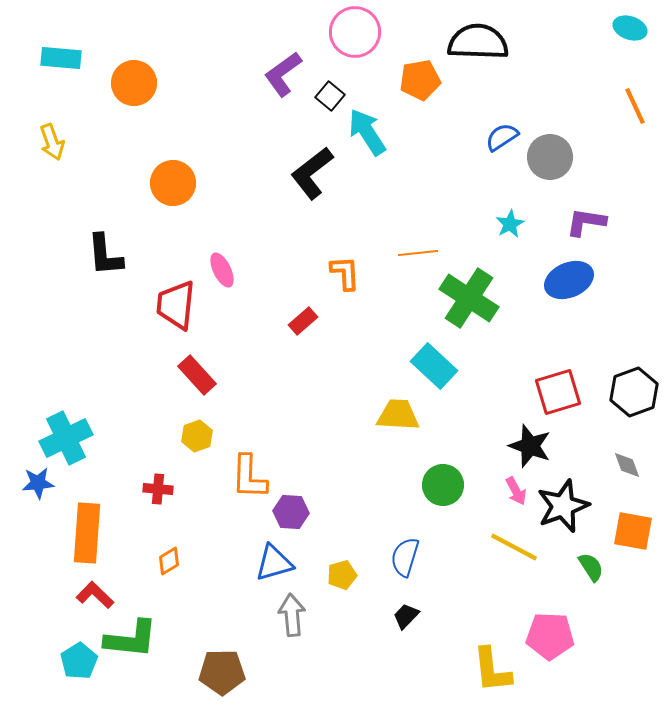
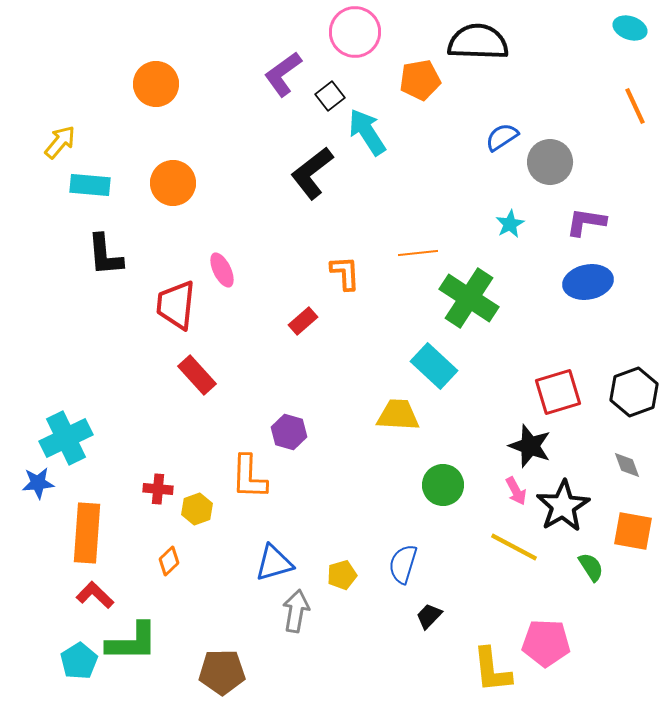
cyan rectangle at (61, 58): moved 29 px right, 127 px down
orange circle at (134, 83): moved 22 px right, 1 px down
black square at (330, 96): rotated 12 degrees clockwise
yellow arrow at (52, 142): moved 8 px right; rotated 120 degrees counterclockwise
gray circle at (550, 157): moved 5 px down
blue ellipse at (569, 280): moved 19 px right, 2 px down; rotated 12 degrees clockwise
yellow hexagon at (197, 436): moved 73 px down
black star at (563, 506): rotated 10 degrees counterclockwise
purple hexagon at (291, 512): moved 2 px left, 80 px up; rotated 12 degrees clockwise
blue semicircle at (405, 557): moved 2 px left, 7 px down
orange diamond at (169, 561): rotated 12 degrees counterclockwise
gray arrow at (292, 615): moved 4 px right, 4 px up; rotated 15 degrees clockwise
black trapezoid at (406, 616): moved 23 px right
pink pentagon at (550, 636): moved 4 px left, 7 px down
green L-shape at (131, 639): moved 1 px right, 3 px down; rotated 6 degrees counterclockwise
